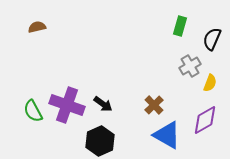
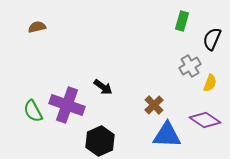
green rectangle: moved 2 px right, 5 px up
black arrow: moved 17 px up
purple diamond: rotated 64 degrees clockwise
blue triangle: rotated 28 degrees counterclockwise
